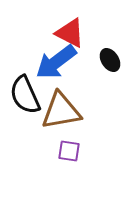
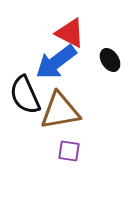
brown triangle: moved 1 px left
